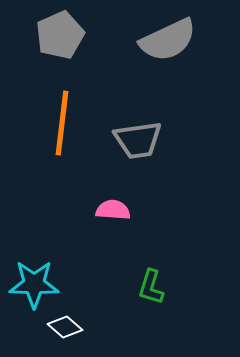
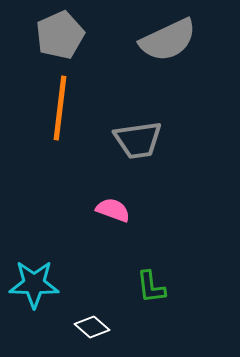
orange line: moved 2 px left, 15 px up
pink semicircle: rotated 16 degrees clockwise
green L-shape: rotated 24 degrees counterclockwise
white diamond: moved 27 px right
